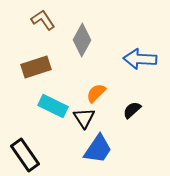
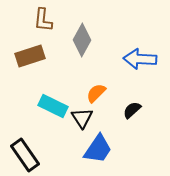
brown L-shape: rotated 140 degrees counterclockwise
brown rectangle: moved 6 px left, 11 px up
black triangle: moved 2 px left
